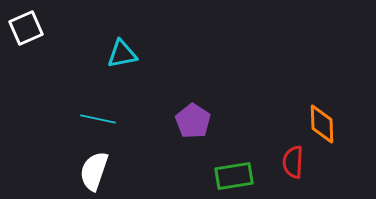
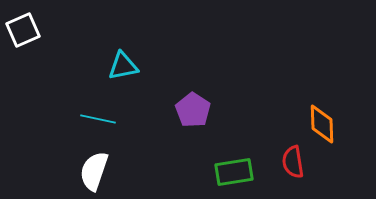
white square: moved 3 px left, 2 px down
cyan triangle: moved 1 px right, 12 px down
purple pentagon: moved 11 px up
red semicircle: rotated 12 degrees counterclockwise
green rectangle: moved 4 px up
